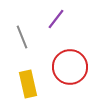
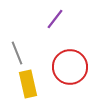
purple line: moved 1 px left
gray line: moved 5 px left, 16 px down
